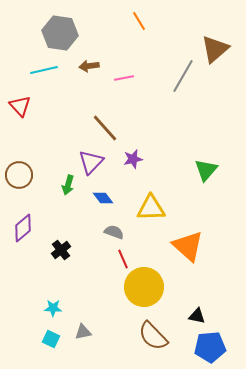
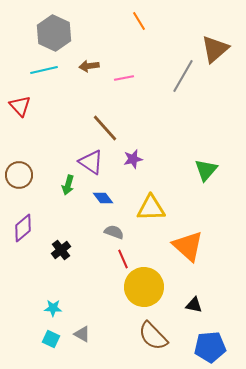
gray hexagon: moved 6 px left; rotated 16 degrees clockwise
purple triangle: rotated 40 degrees counterclockwise
black triangle: moved 3 px left, 11 px up
gray triangle: moved 1 px left, 2 px down; rotated 42 degrees clockwise
